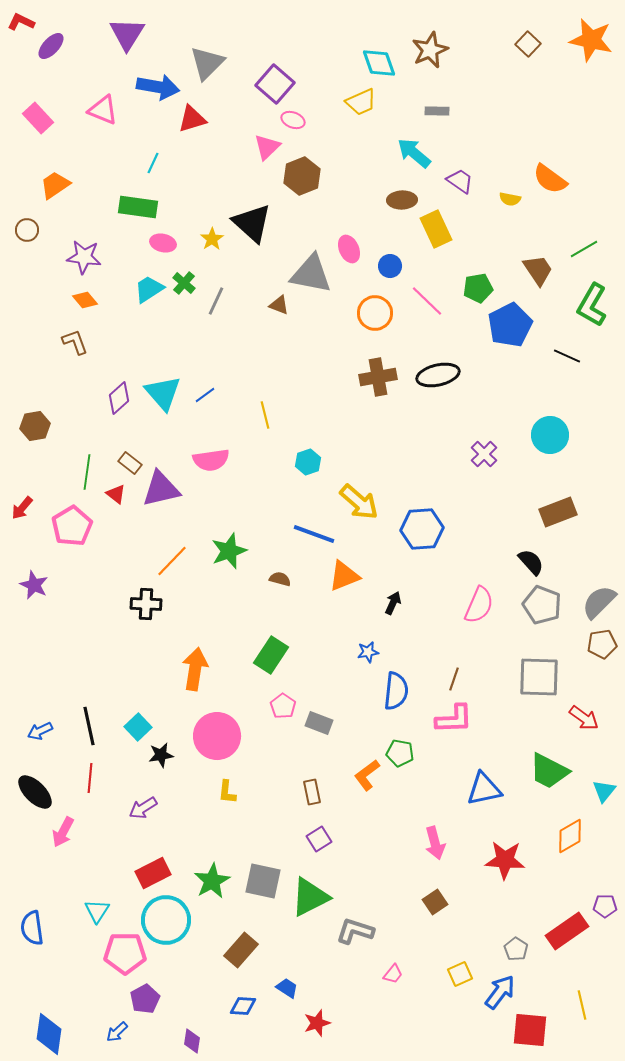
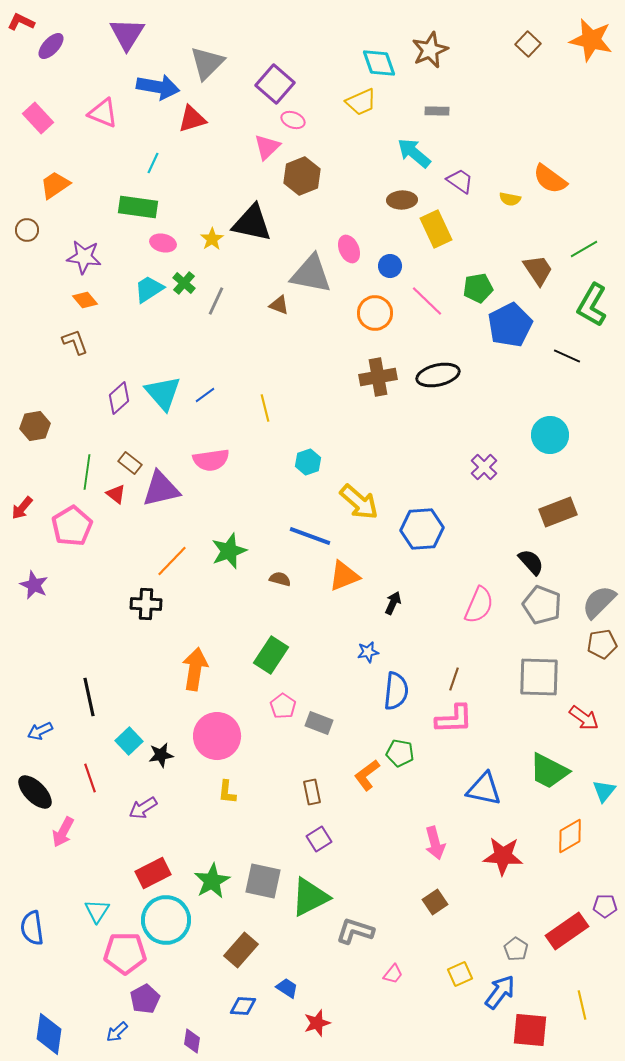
pink triangle at (103, 110): moved 3 px down
black triangle at (252, 223): rotated 30 degrees counterclockwise
yellow line at (265, 415): moved 7 px up
purple cross at (484, 454): moved 13 px down
blue line at (314, 534): moved 4 px left, 2 px down
black line at (89, 726): moved 29 px up
cyan square at (138, 727): moved 9 px left, 14 px down
red line at (90, 778): rotated 24 degrees counterclockwise
blue triangle at (484, 789): rotated 24 degrees clockwise
red star at (505, 860): moved 2 px left, 4 px up
